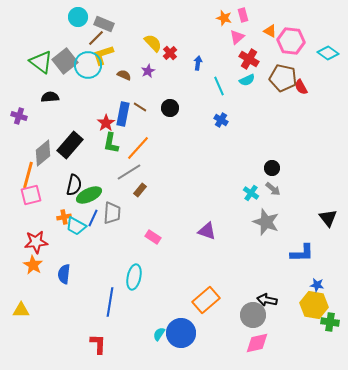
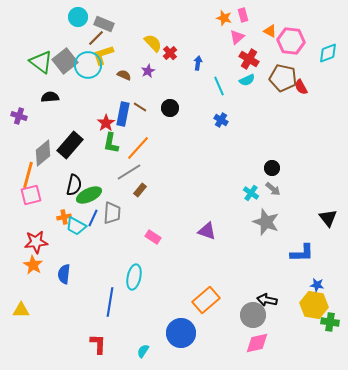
cyan diamond at (328, 53): rotated 55 degrees counterclockwise
cyan semicircle at (159, 334): moved 16 px left, 17 px down
